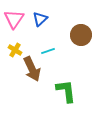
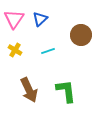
brown arrow: moved 3 px left, 21 px down
